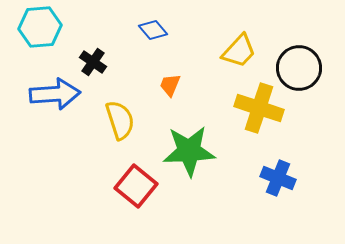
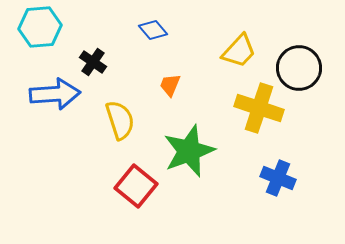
green star: rotated 18 degrees counterclockwise
